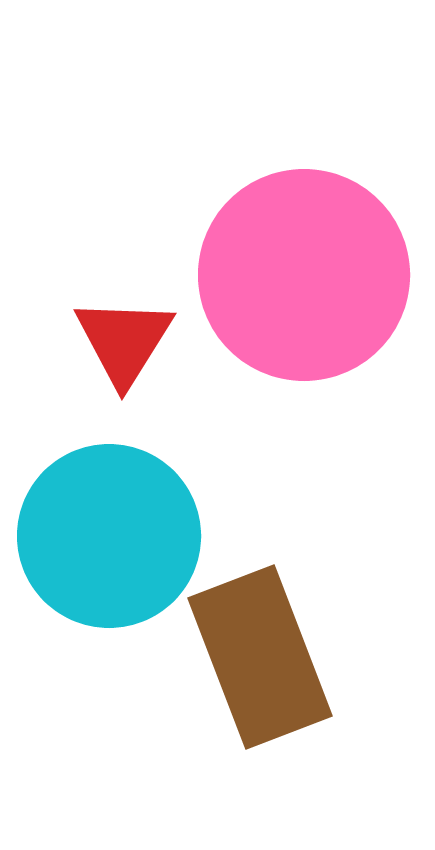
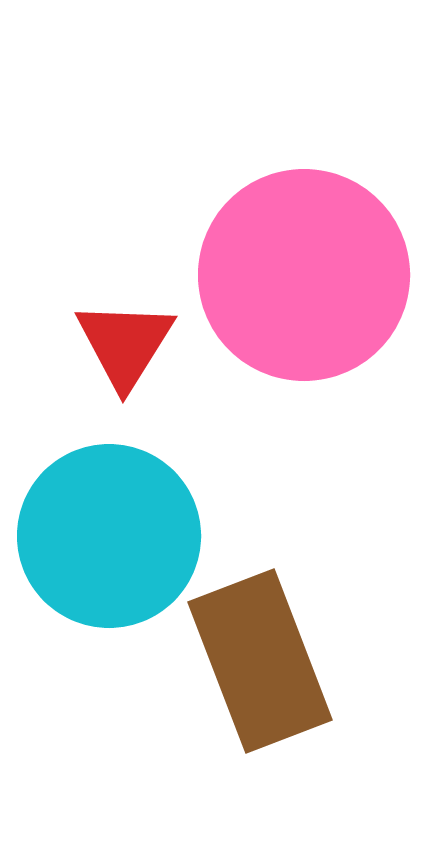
red triangle: moved 1 px right, 3 px down
brown rectangle: moved 4 px down
